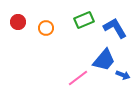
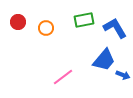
green rectangle: rotated 12 degrees clockwise
pink line: moved 15 px left, 1 px up
